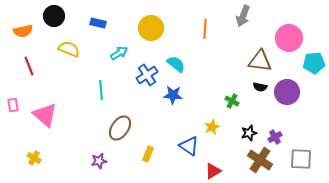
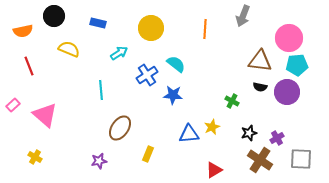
cyan pentagon: moved 17 px left, 2 px down
pink rectangle: rotated 56 degrees clockwise
purple cross: moved 2 px right, 1 px down
blue triangle: moved 12 px up; rotated 40 degrees counterclockwise
yellow cross: moved 1 px right, 1 px up
red triangle: moved 1 px right, 1 px up
